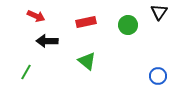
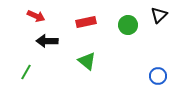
black triangle: moved 3 px down; rotated 12 degrees clockwise
